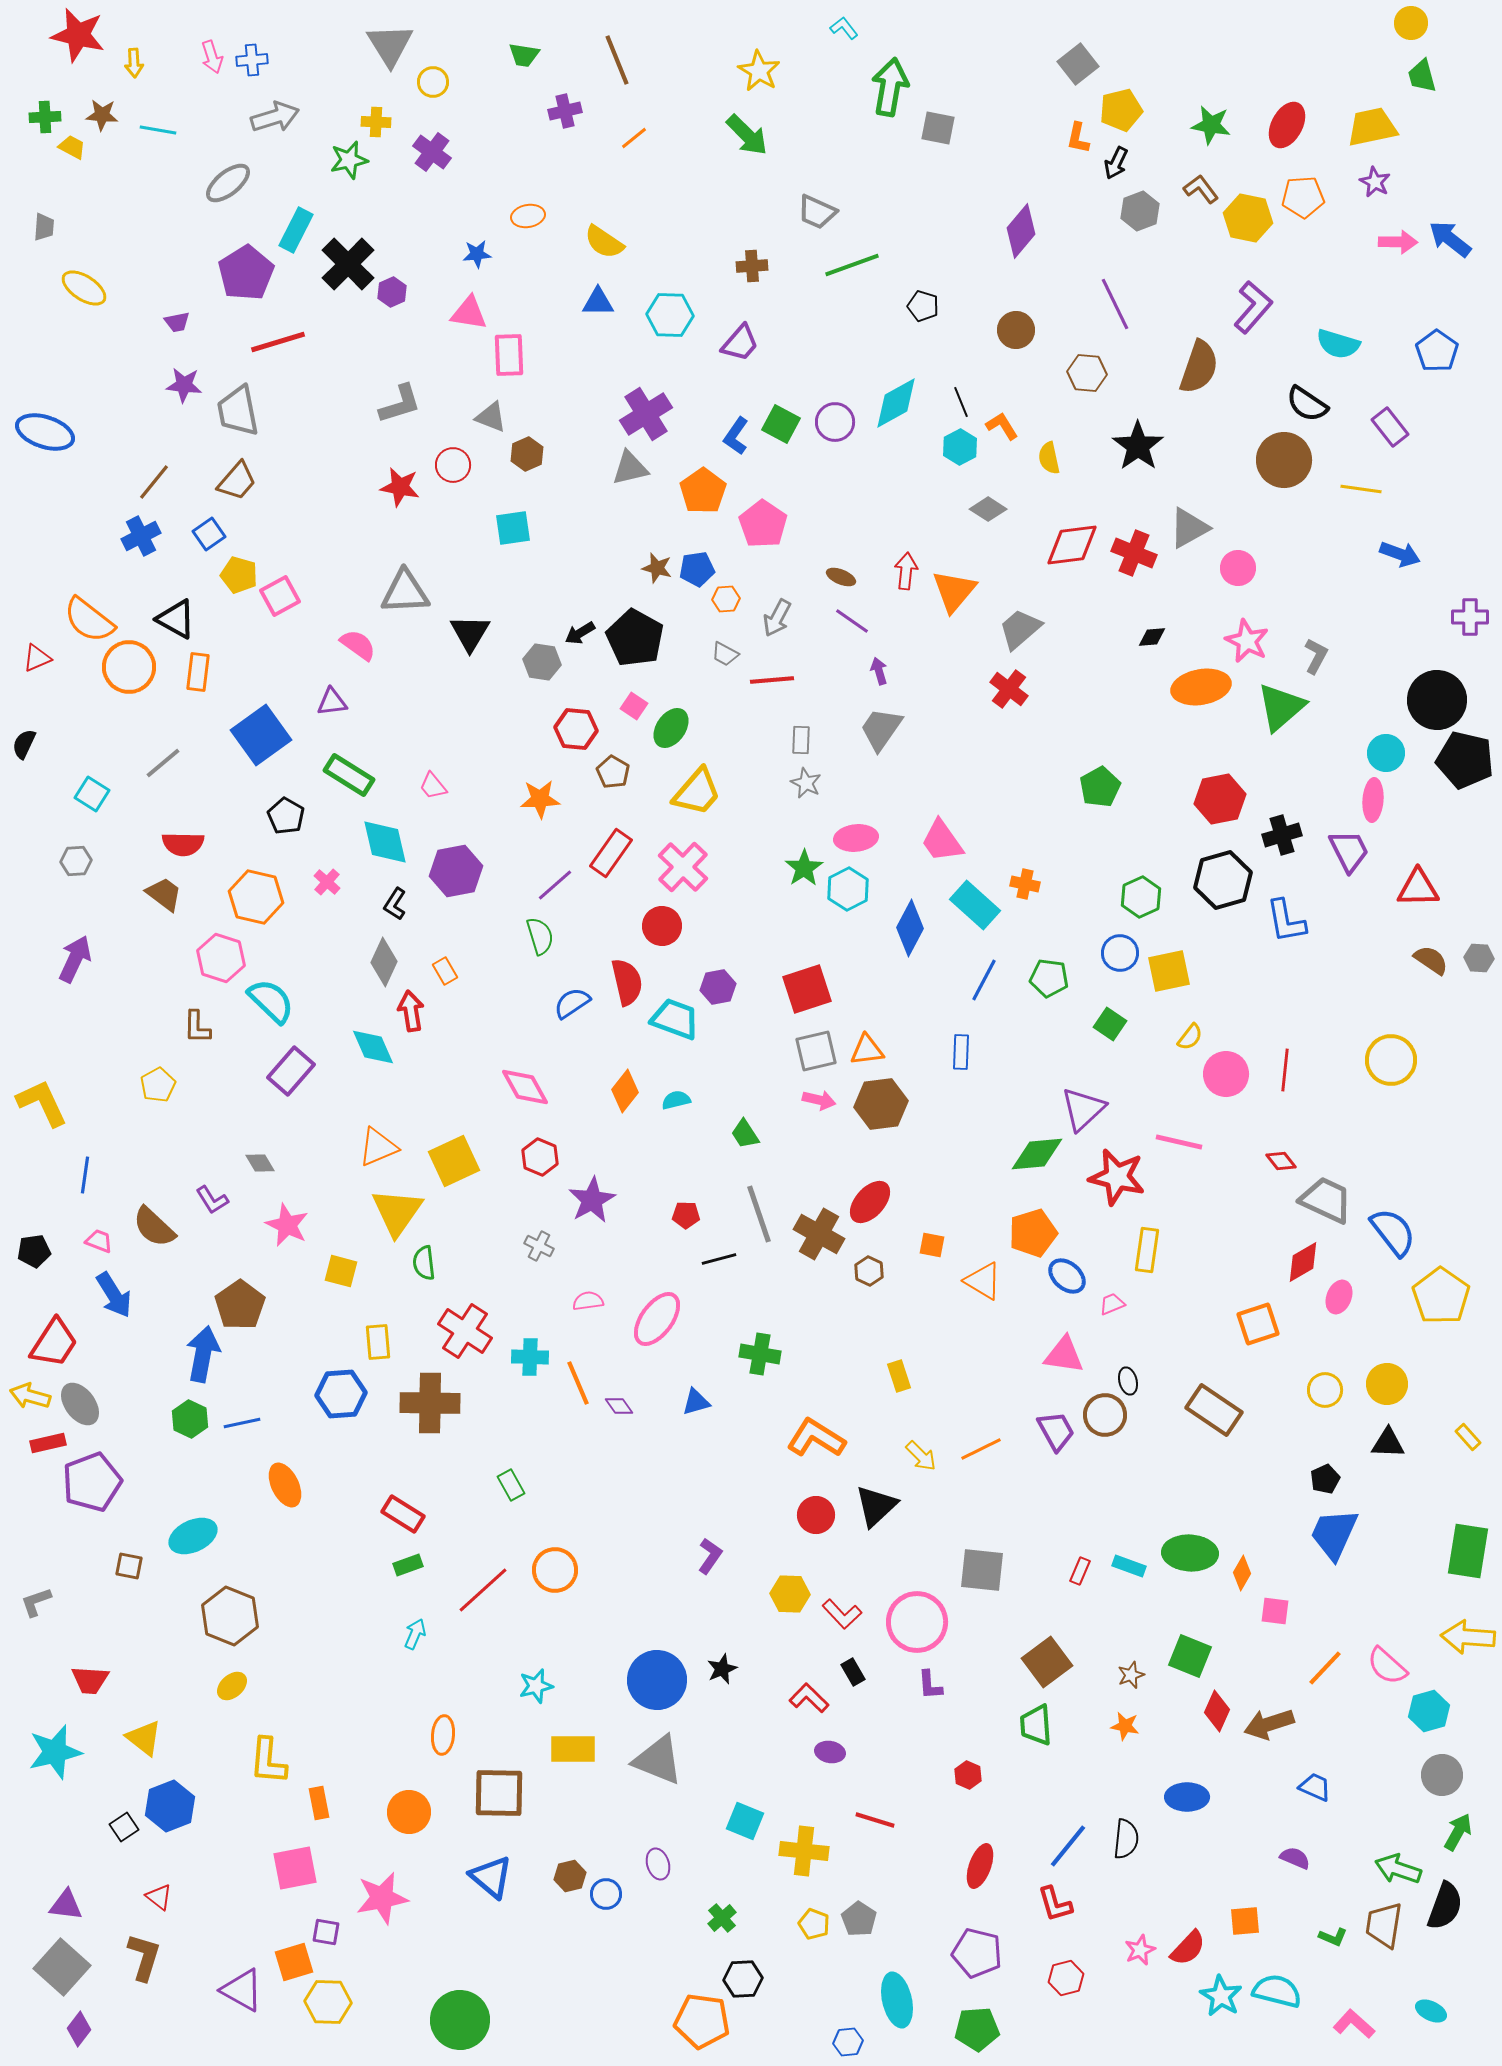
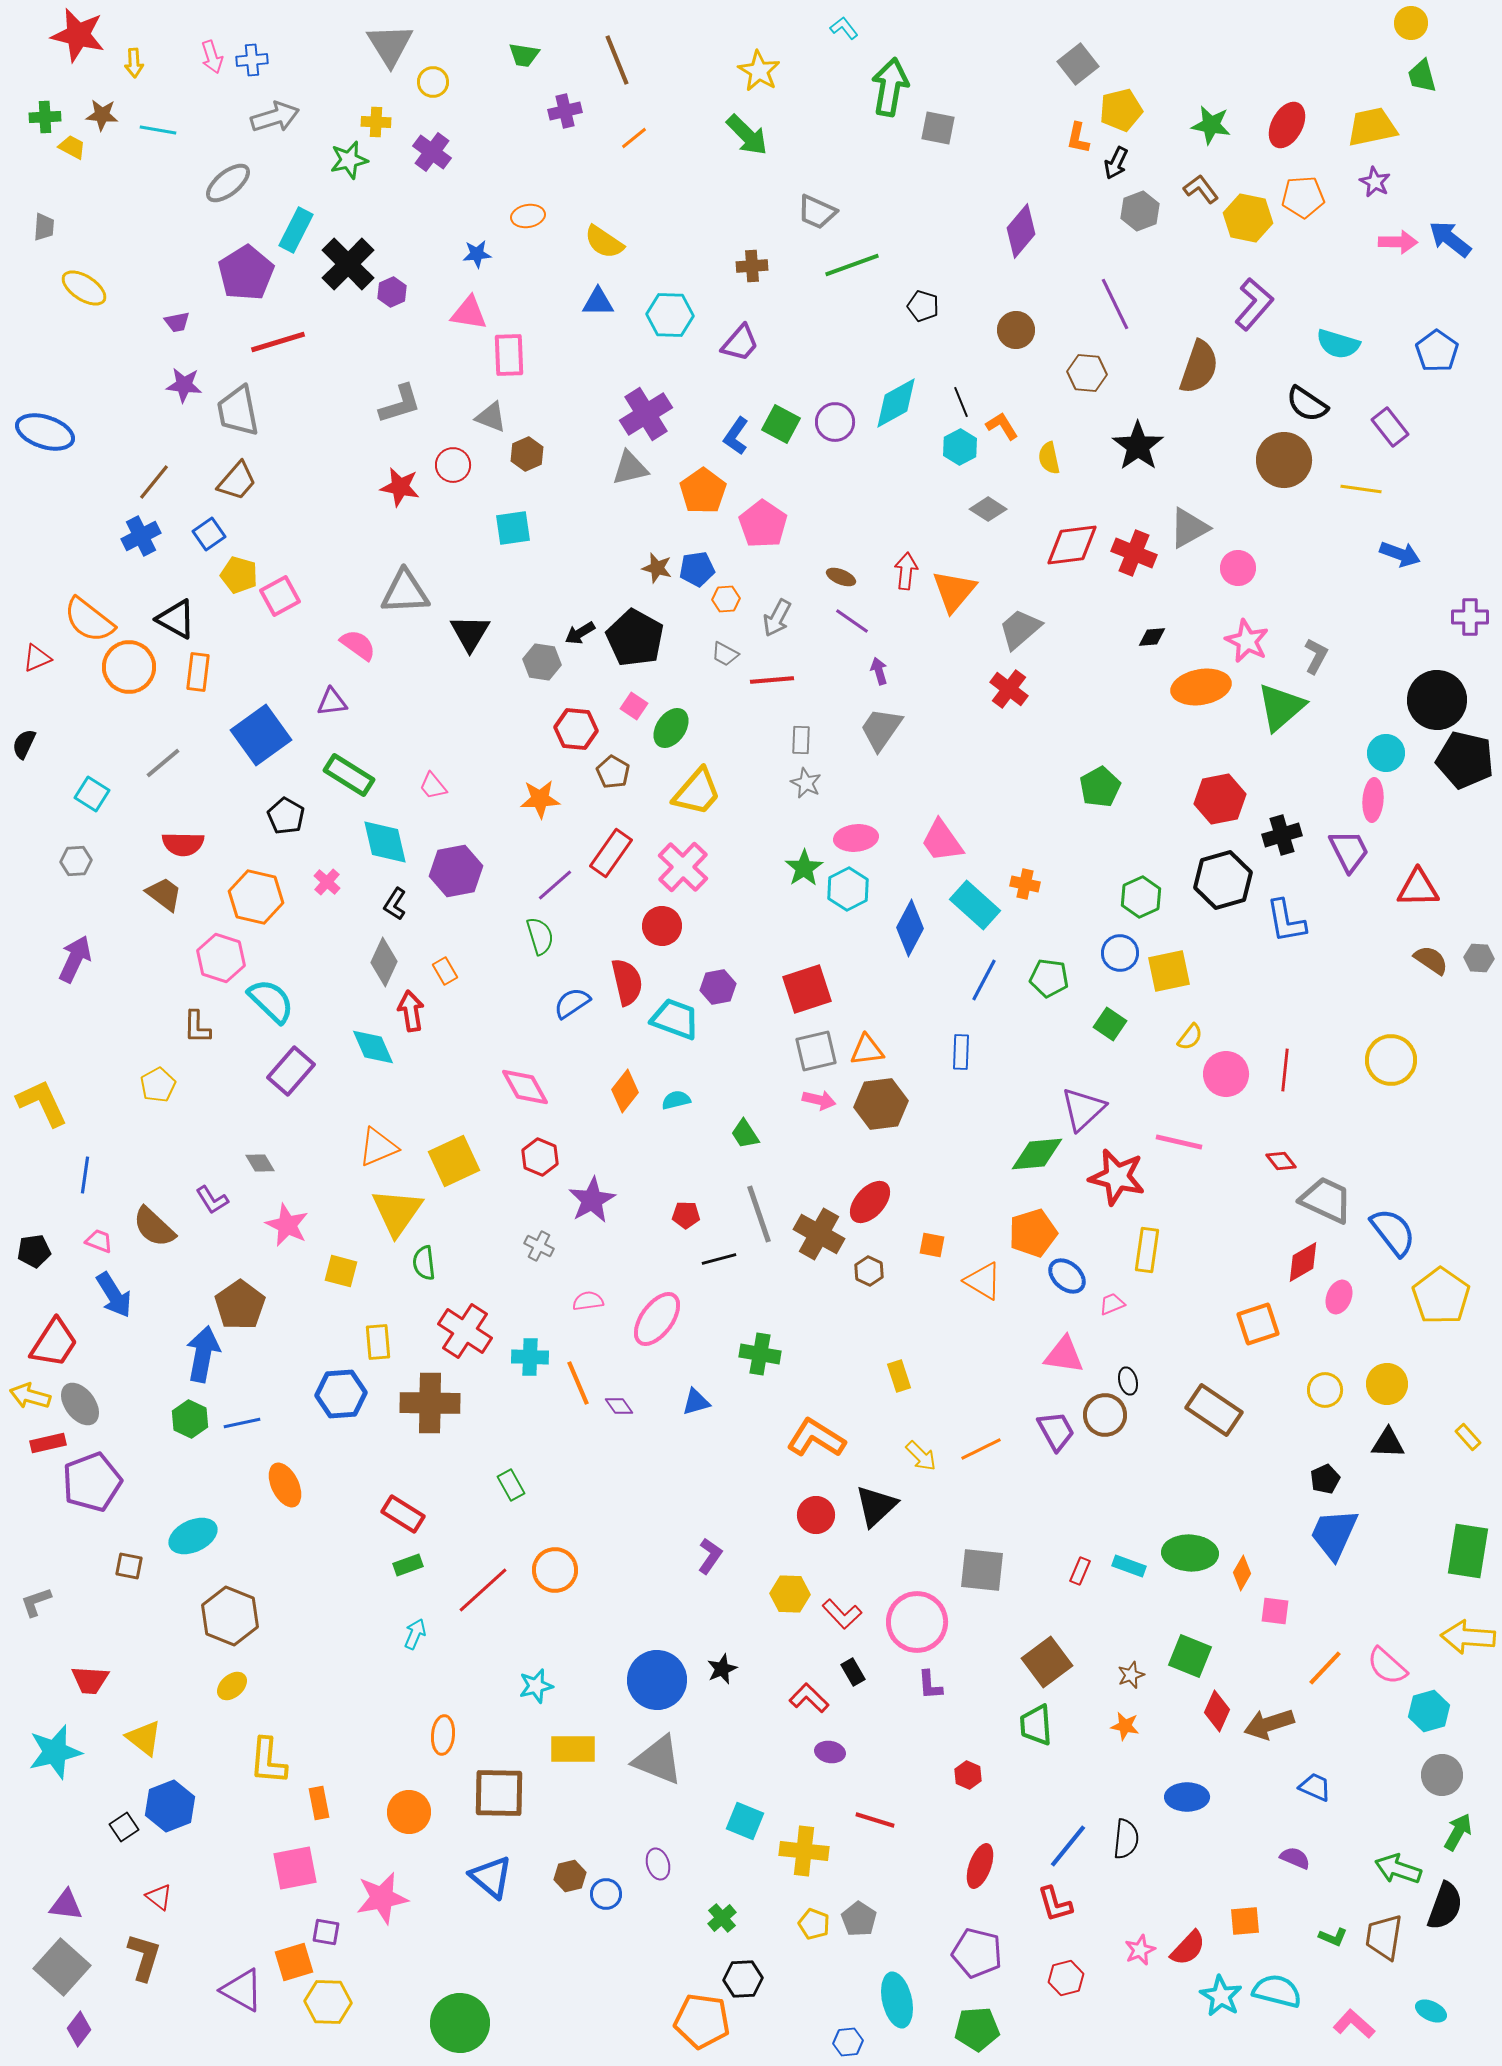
purple L-shape at (1253, 307): moved 1 px right, 3 px up
brown trapezoid at (1384, 1925): moved 12 px down
green circle at (460, 2020): moved 3 px down
